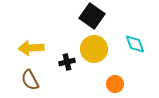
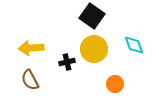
cyan diamond: moved 1 px left, 1 px down
